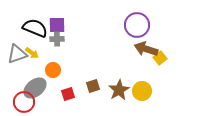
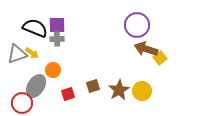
gray ellipse: moved 1 px right, 2 px up; rotated 20 degrees counterclockwise
red circle: moved 2 px left, 1 px down
